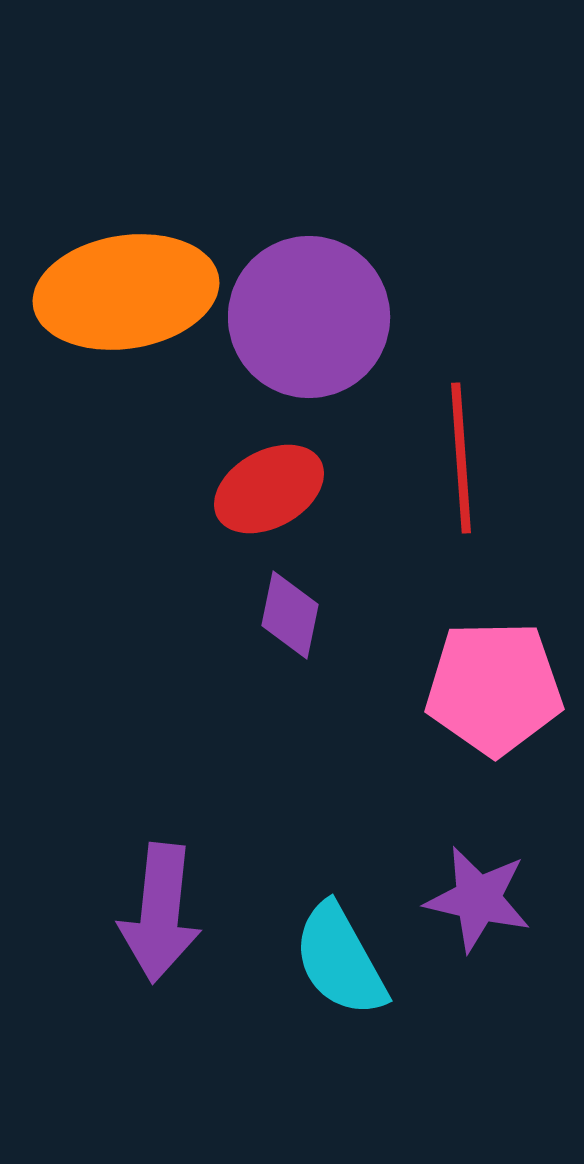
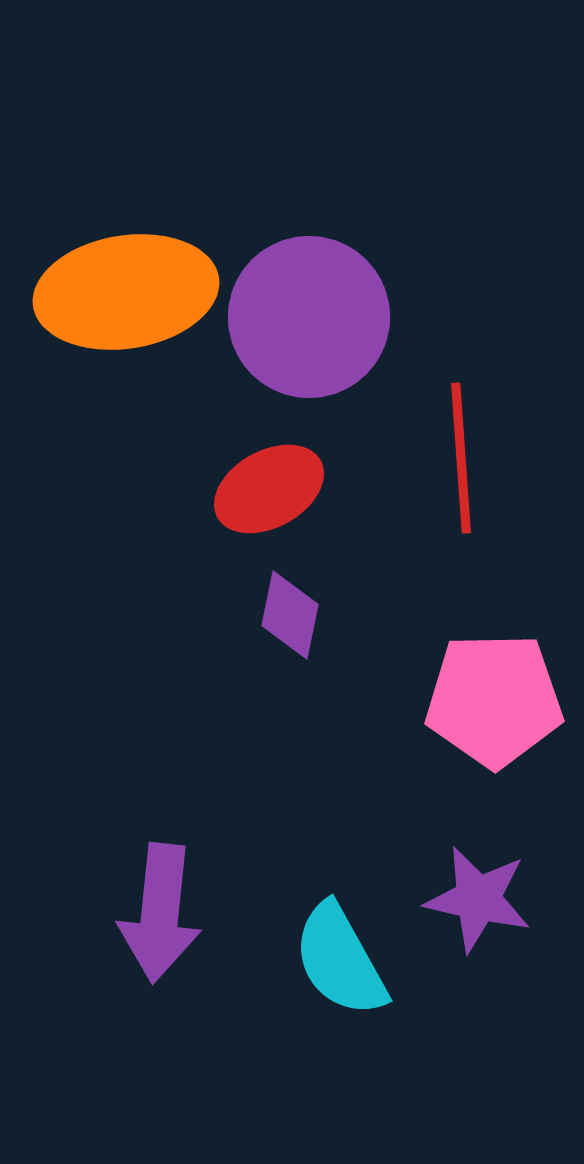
pink pentagon: moved 12 px down
